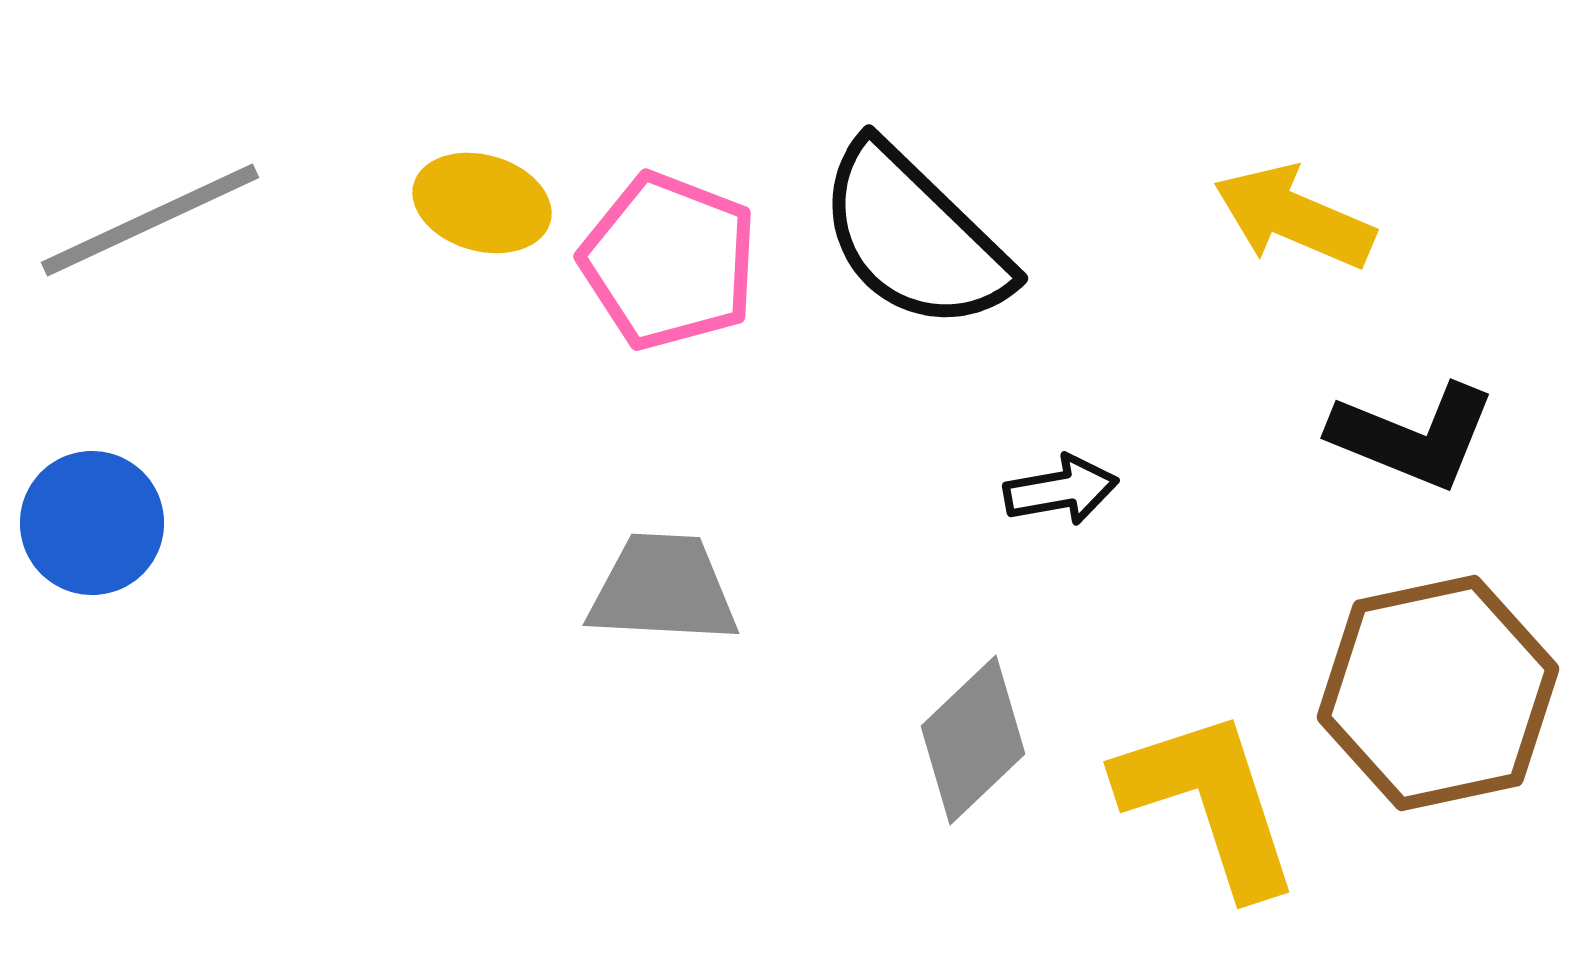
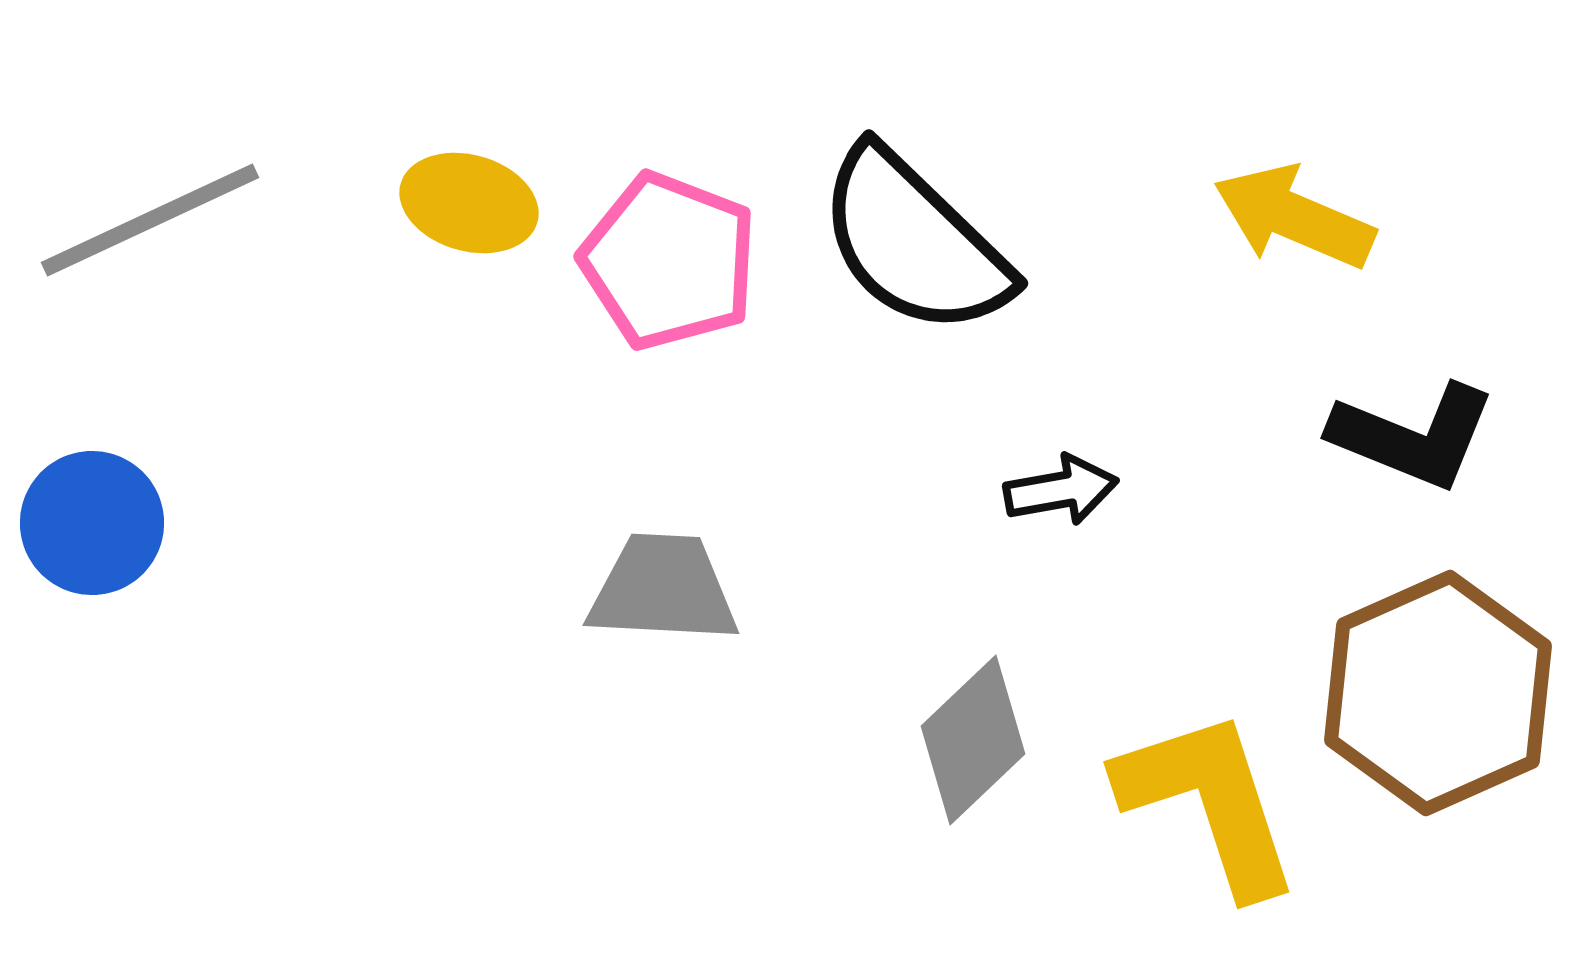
yellow ellipse: moved 13 px left
black semicircle: moved 5 px down
brown hexagon: rotated 12 degrees counterclockwise
